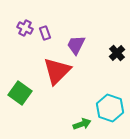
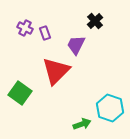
black cross: moved 22 px left, 32 px up
red triangle: moved 1 px left
